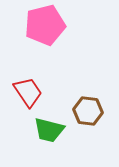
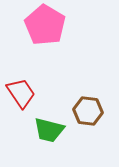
pink pentagon: rotated 27 degrees counterclockwise
red trapezoid: moved 7 px left, 1 px down
